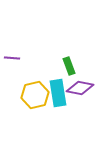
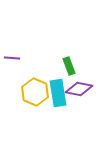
purple diamond: moved 1 px left, 1 px down
yellow hexagon: moved 3 px up; rotated 24 degrees counterclockwise
